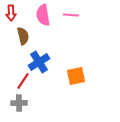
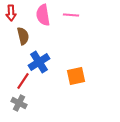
gray cross: rotated 28 degrees clockwise
